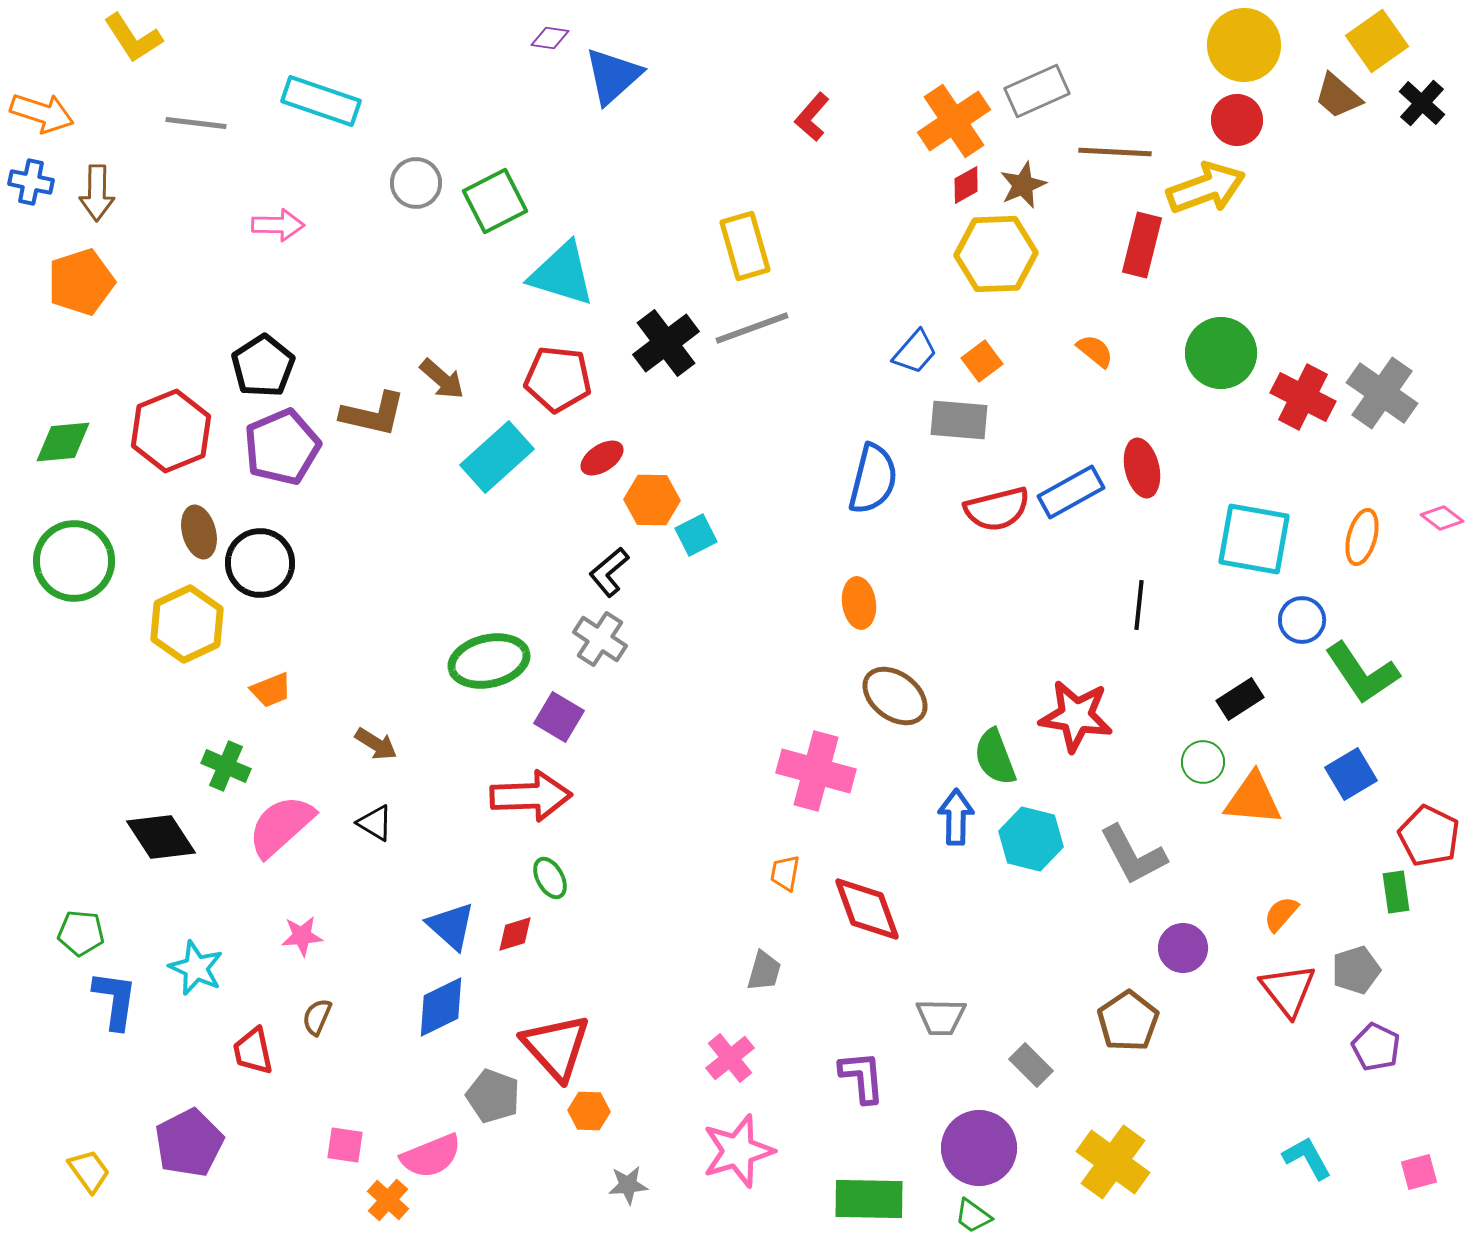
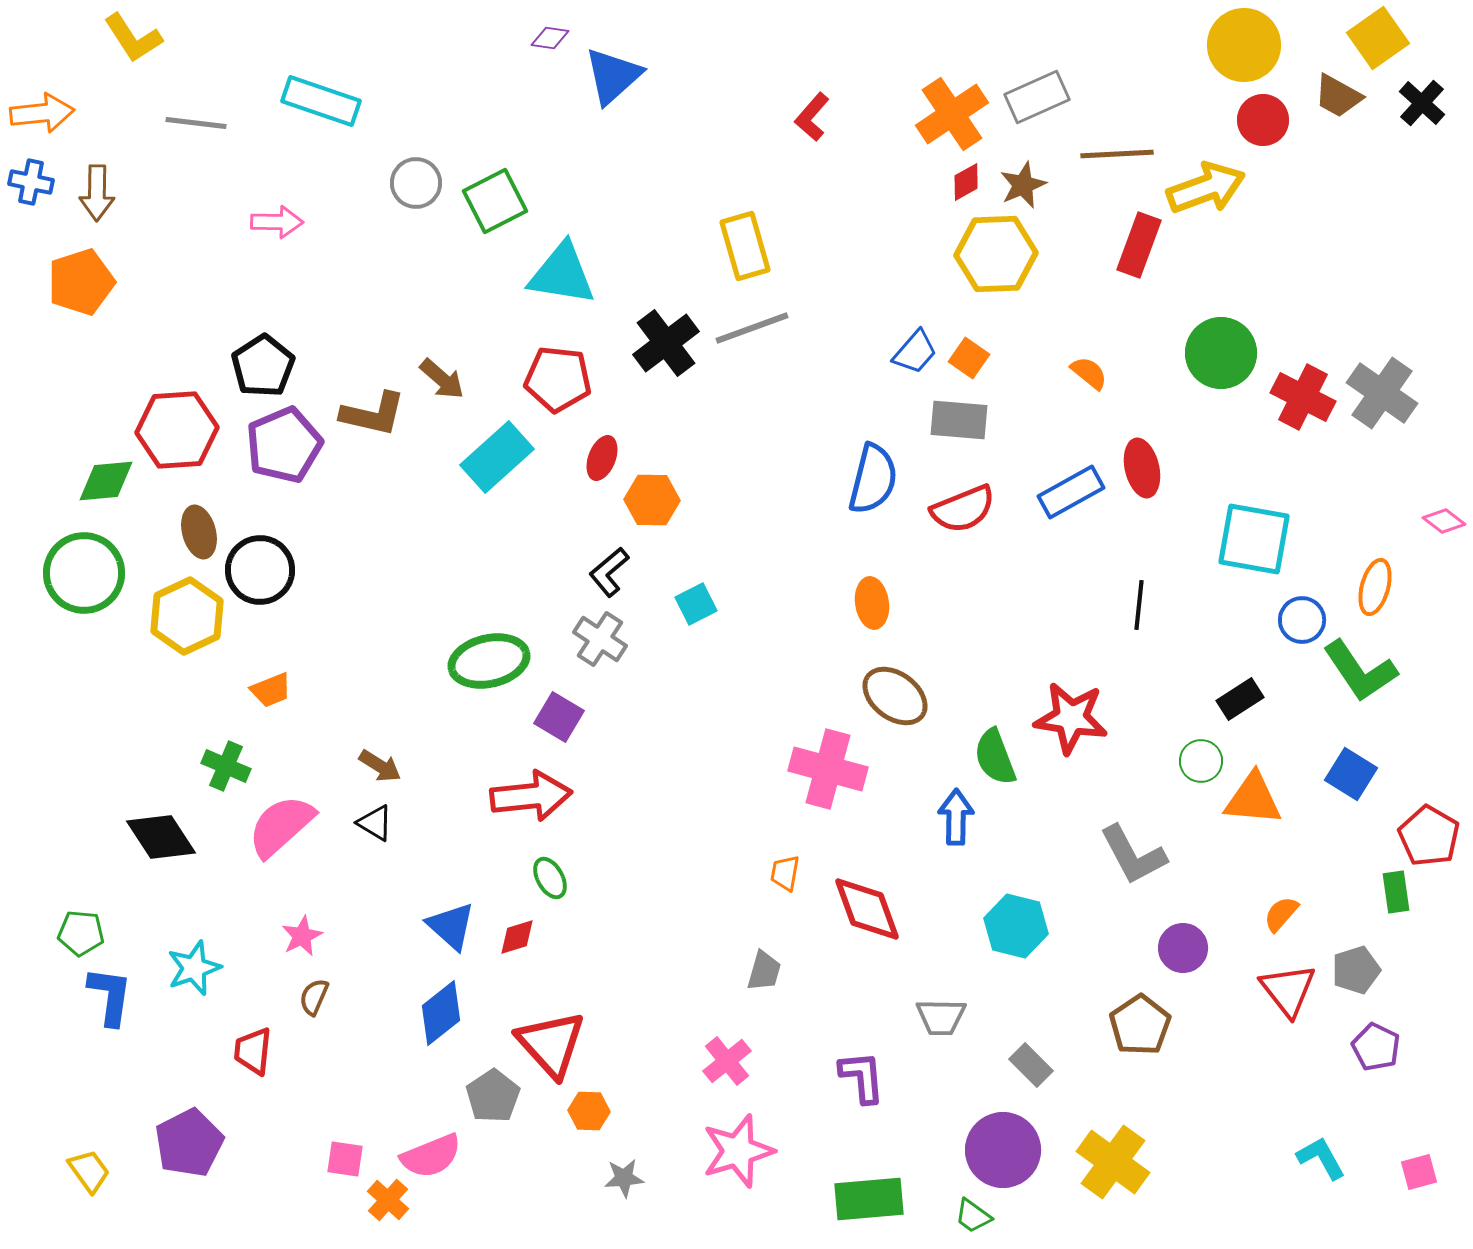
yellow square at (1377, 41): moved 1 px right, 3 px up
gray rectangle at (1037, 91): moved 6 px down
brown trapezoid at (1338, 96): rotated 12 degrees counterclockwise
orange arrow at (42, 113): rotated 24 degrees counterclockwise
red circle at (1237, 120): moved 26 px right
orange cross at (954, 121): moved 2 px left, 7 px up
brown line at (1115, 152): moved 2 px right, 2 px down; rotated 6 degrees counterclockwise
red diamond at (966, 185): moved 3 px up
pink arrow at (278, 225): moved 1 px left, 3 px up
red rectangle at (1142, 245): moved 3 px left; rotated 6 degrees clockwise
cyan triangle at (562, 274): rotated 8 degrees counterclockwise
orange semicircle at (1095, 351): moved 6 px left, 22 px down
orange square at (982, 361): moved 13 px left, 3 px up; rotated 18 degrees counterclockwise
red hexagon at (171, 431): moved 6 px right, 1 px up; rotated 18 degrees clockwise
green diamond at (63, 442): moved 43 px right, 39 px down
purple pentagon at (282, 447): moved 2 px right, 2 px up
red ellipse at (602, 458): rotated 36 degrees counterclockwise
red semicircle at (997, 509): moved 34 px left; rotated 8 degrees counterclockwise
pink diamond at (1442, 518): moved 2 px right, 3 px down
cyan square at (696, 535): moved 69 px down
orange ellipse at (1362, 537): moved 13 px right, 50 px down
green circle at (74, 561): moved 10 px right, 12 px down
black circle at (260, 563): moved 7 px down
orange ellipse at (859, 603): moved 13 px right
yellow hexagon at (187, 624): moved 8 px up
green L-shape at (1362, 673): moved 2 px left, 2 px up
red star at (1076, 716): moved 5 px left, 2 px down
brown arrow at (376, 744): moved 4 px right, 22 px down
green circle at (1203, 762): moved 2 px left, 1 px up
pink cross at (816, 771): moved 12 px right, 2 px up
blue square at (1351, 774): rotated 27 degrees counterclockwise
red arrow at (531, 796): rotated 4 degrees counterclockwise
red pentagon at (1429, 836): rotated 4 degrees clockwise
cyan hexagon at (1031, 839): moved 15 px left, 87 px down
red diamond at (515, 934): moved 2 px right, 3 px down
pink star at (302, 936): rotated 21 degrees counterclockwise
cyan star at (196, 968): moved 2 px left; rotated 28 degrees clockwise
blue L-shape at (115, 1000): moved 5 px left, 4 px up
blue diamond at (441, 1007): moved 6 px down; rotated 12 degrees counterclockwise
brown semicircle at (317, 1017): moved 3 px left, 20 px up
brown pentagon at (1128, 1021): moved 12 px right, 4 px down
red triangle at (556, 1047): moved 5 px left, 3 px up
red trapezoid at (253, 1051): rotated 18 degrees clockwise
pink cross at (730, 1058): moved 3 px left, 3 px down
gray pentagon at (493, 1096): rotated 18 degrees clockwise
pink square at (345, 1145): moved 14 px down
purple circle at (979, 1148): moved 24 px right, 2 px down
cyan L-shape at (1307, 1158): moved 14 px right
gray star at (628, 1185): moved 4 px left, 7 px up
green rectangle at (869, 1199): rotated 6 degrees counterclockwise
